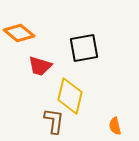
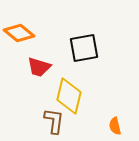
red trapezoid: moved 1 px left, 1 px down
yellow diamond: moved 1 px left
